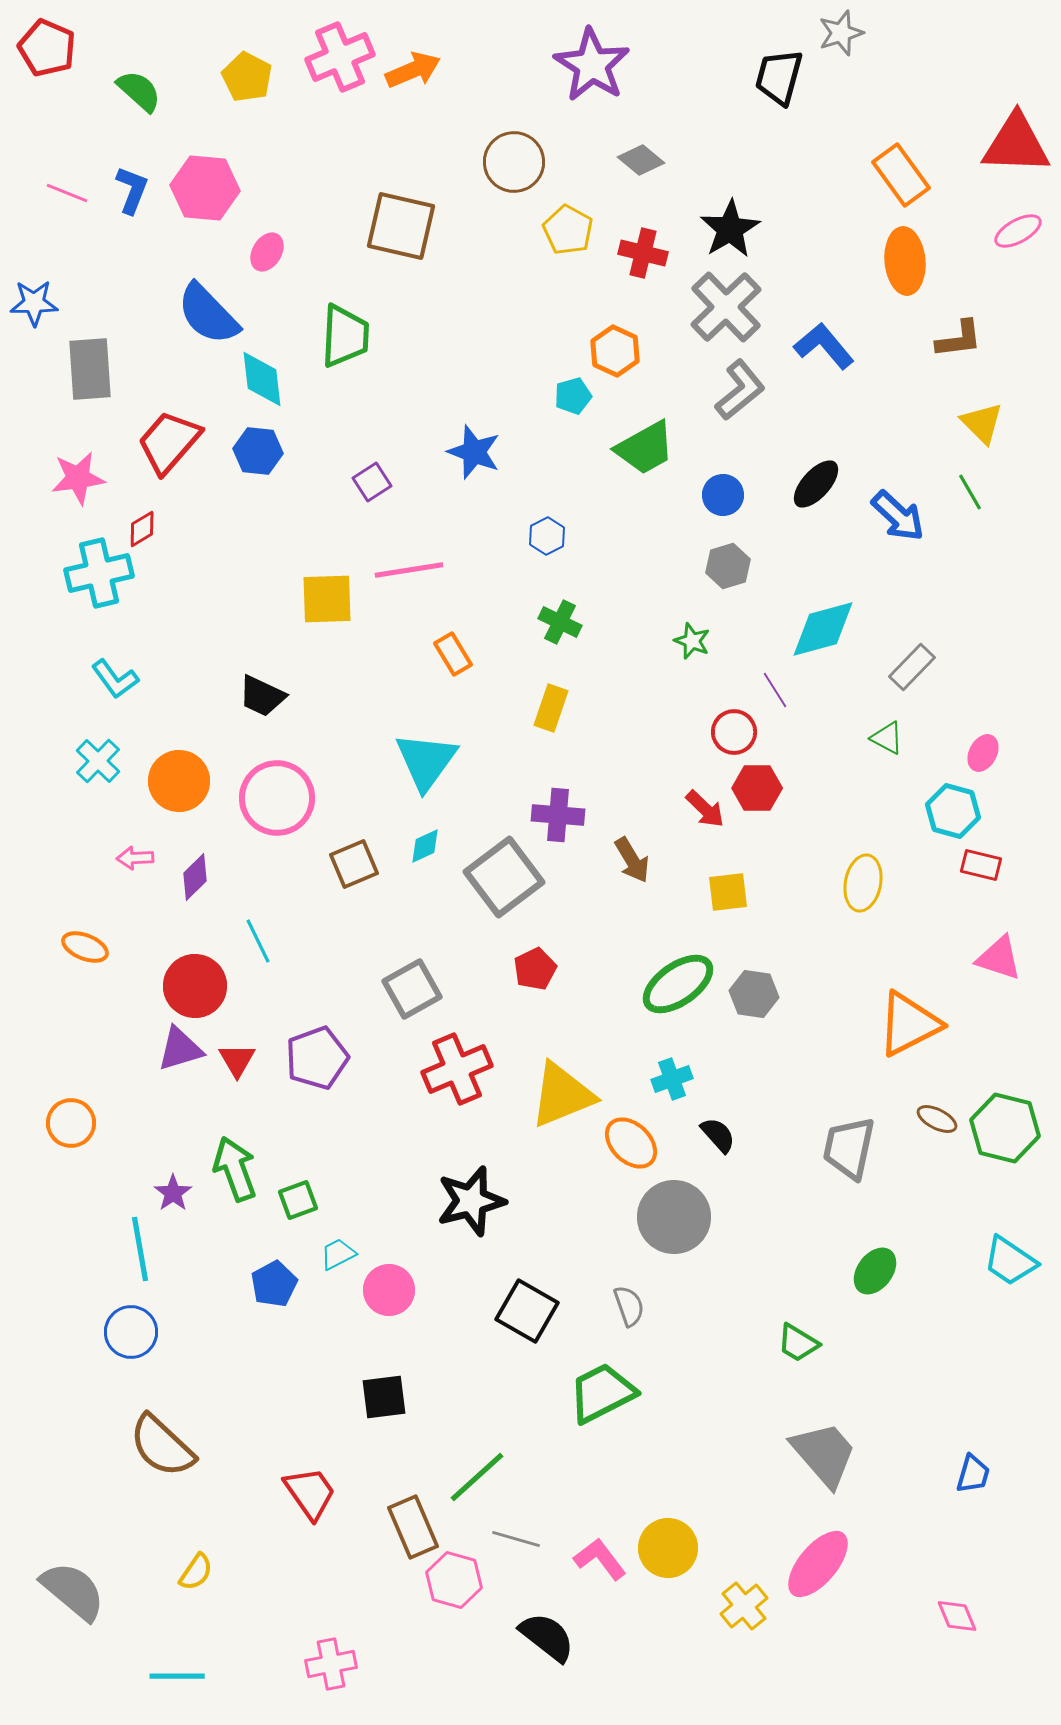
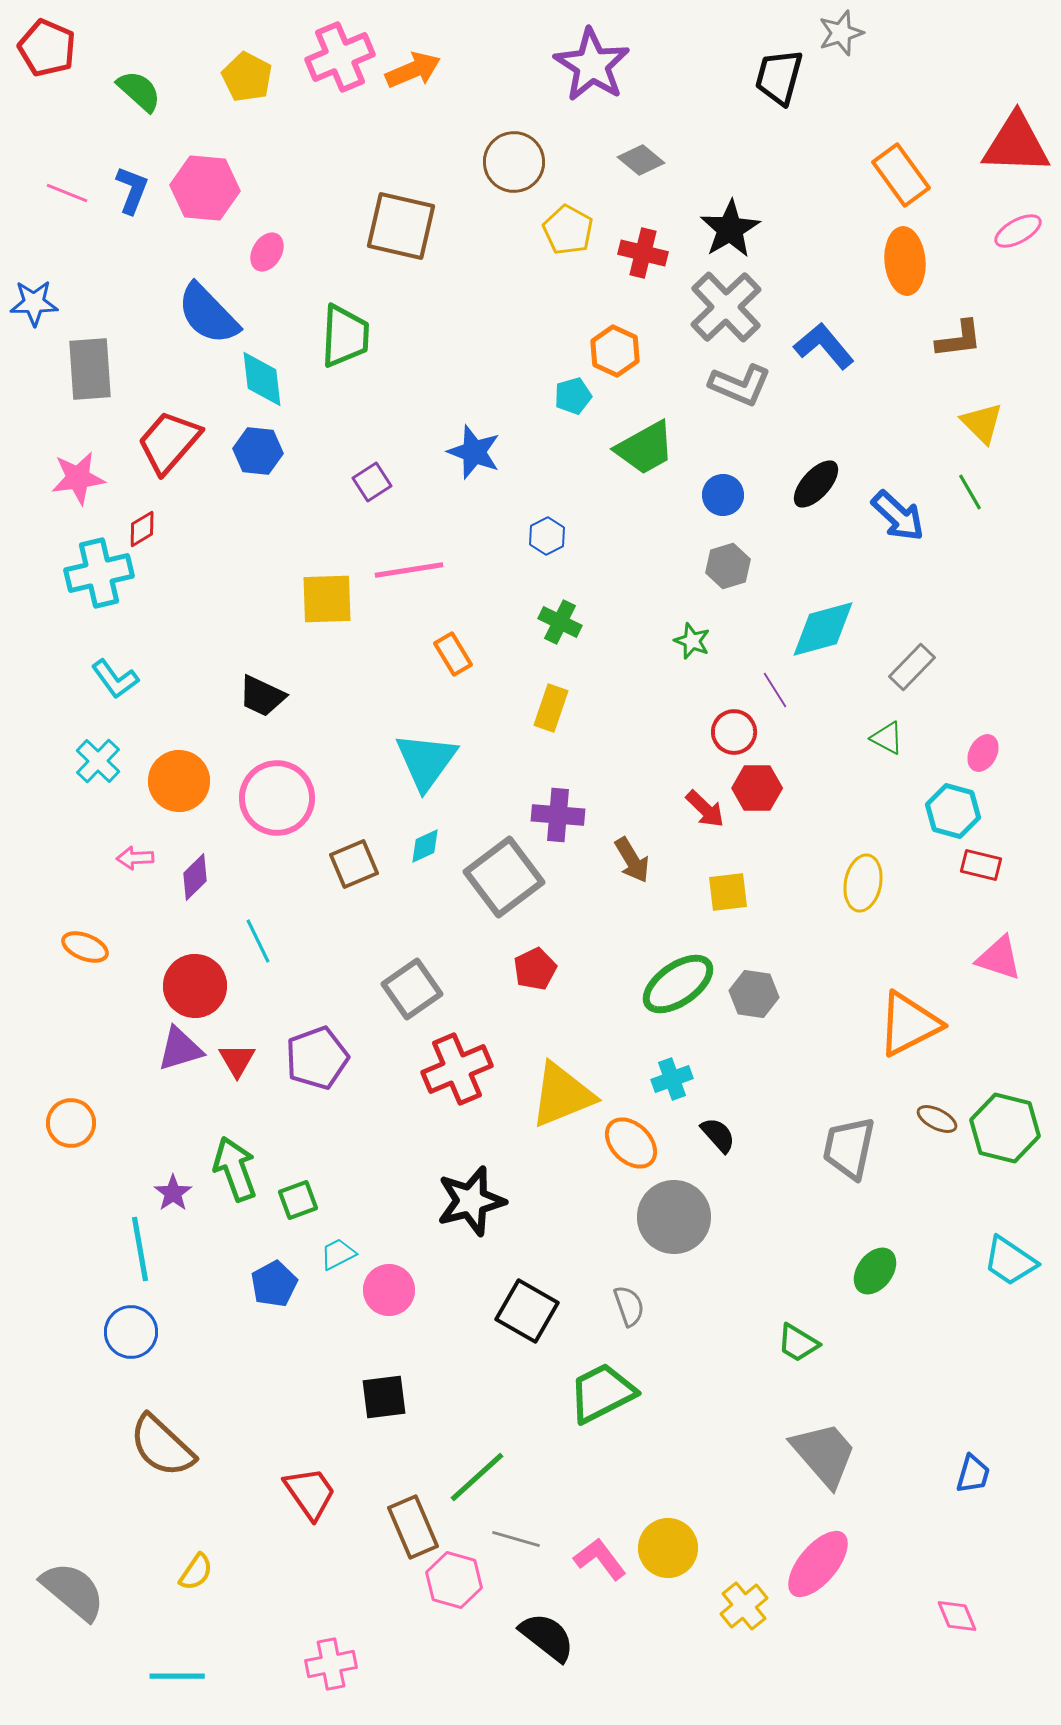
gray L-shape at (740, 390): moved 5 px up; rotated 62 degrees clockwise
gray square at (412, 989): rotated 6 degrees counterclockwise
